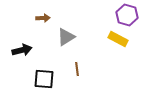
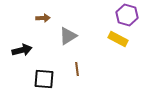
gray triangle: moved 2 px right, 1 px up
